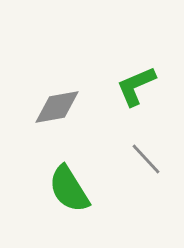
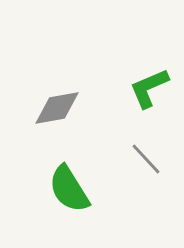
green L-shape: moved 13 px right, 2 px down
gray diamond: moved 1 px down
